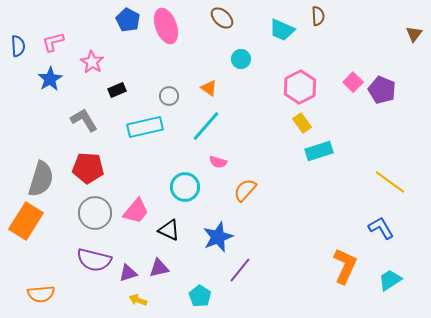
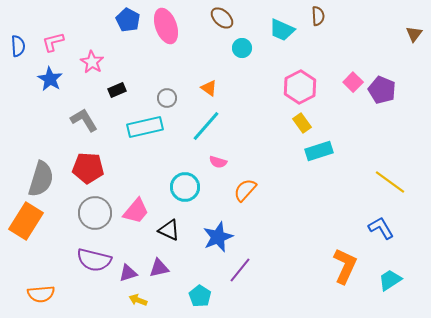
cyan circle at (241, 59): moved 1 px right, 11 px up
blue star at (50, 79): rotated 10 degrees counterclockwise
gray circle at (169, 96): moved 2 px left, 2 px down
